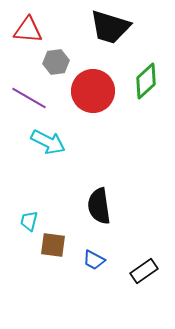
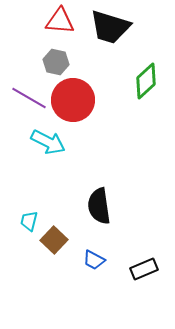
red triangle: moved 32 px right, 9 px up
gray hexagon: rotated 20 degrees clockwise
red circle: moved 20 px left, 9 px down
brown square: moved 1 px right, 5 px up; rotated 36 degrees clockwise
black rectangle: moved 2 px up; rotated 12 degrees clockwise
